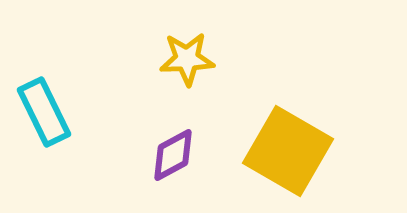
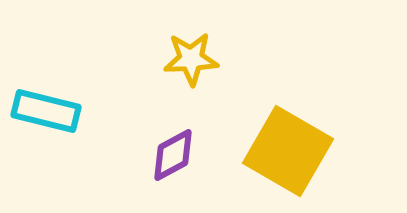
yellow star: moved 4 px right
cyan rectangle: moved 2 px right, 1 px up; rotated 50 degrees counterclockwise
